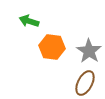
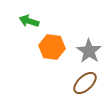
brown ellipse: rotated 20 degrees clockwise
